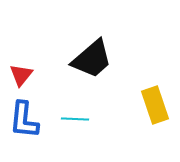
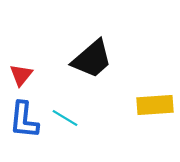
yellow rectangle: rotated 75 degrees counterclockwise
cyan line: moved 10 px left, 1 px up; rotated 28 degrees clockwise
